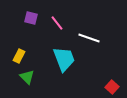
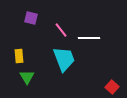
pink line: moved 4 px right, 7 px down
white line: rotated 20 degrees counterclockwise
yellow rectangle: rotated 32 degrees counterclockwise
green triangle: rotated 14 degrees clockwise
